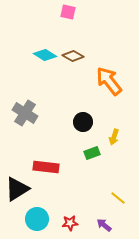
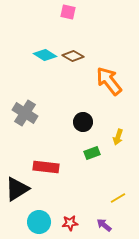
yellow arrow: moved 4 px right
yellow line: rotated 70 degrees counterclockwise
cyan circle: moved 2 px right, 3 px down
